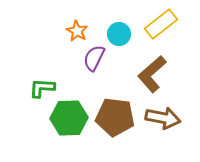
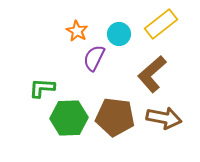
brown arrow: moved 1 px right
